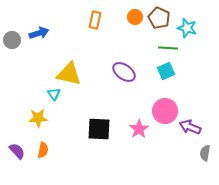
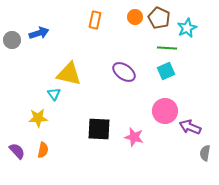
cyan star: rotated 30 degrees clockwise
green line: moved 1 px left
pink star: moved 5 px left, 8 px down; rotated 24 degrees counterclockwise
